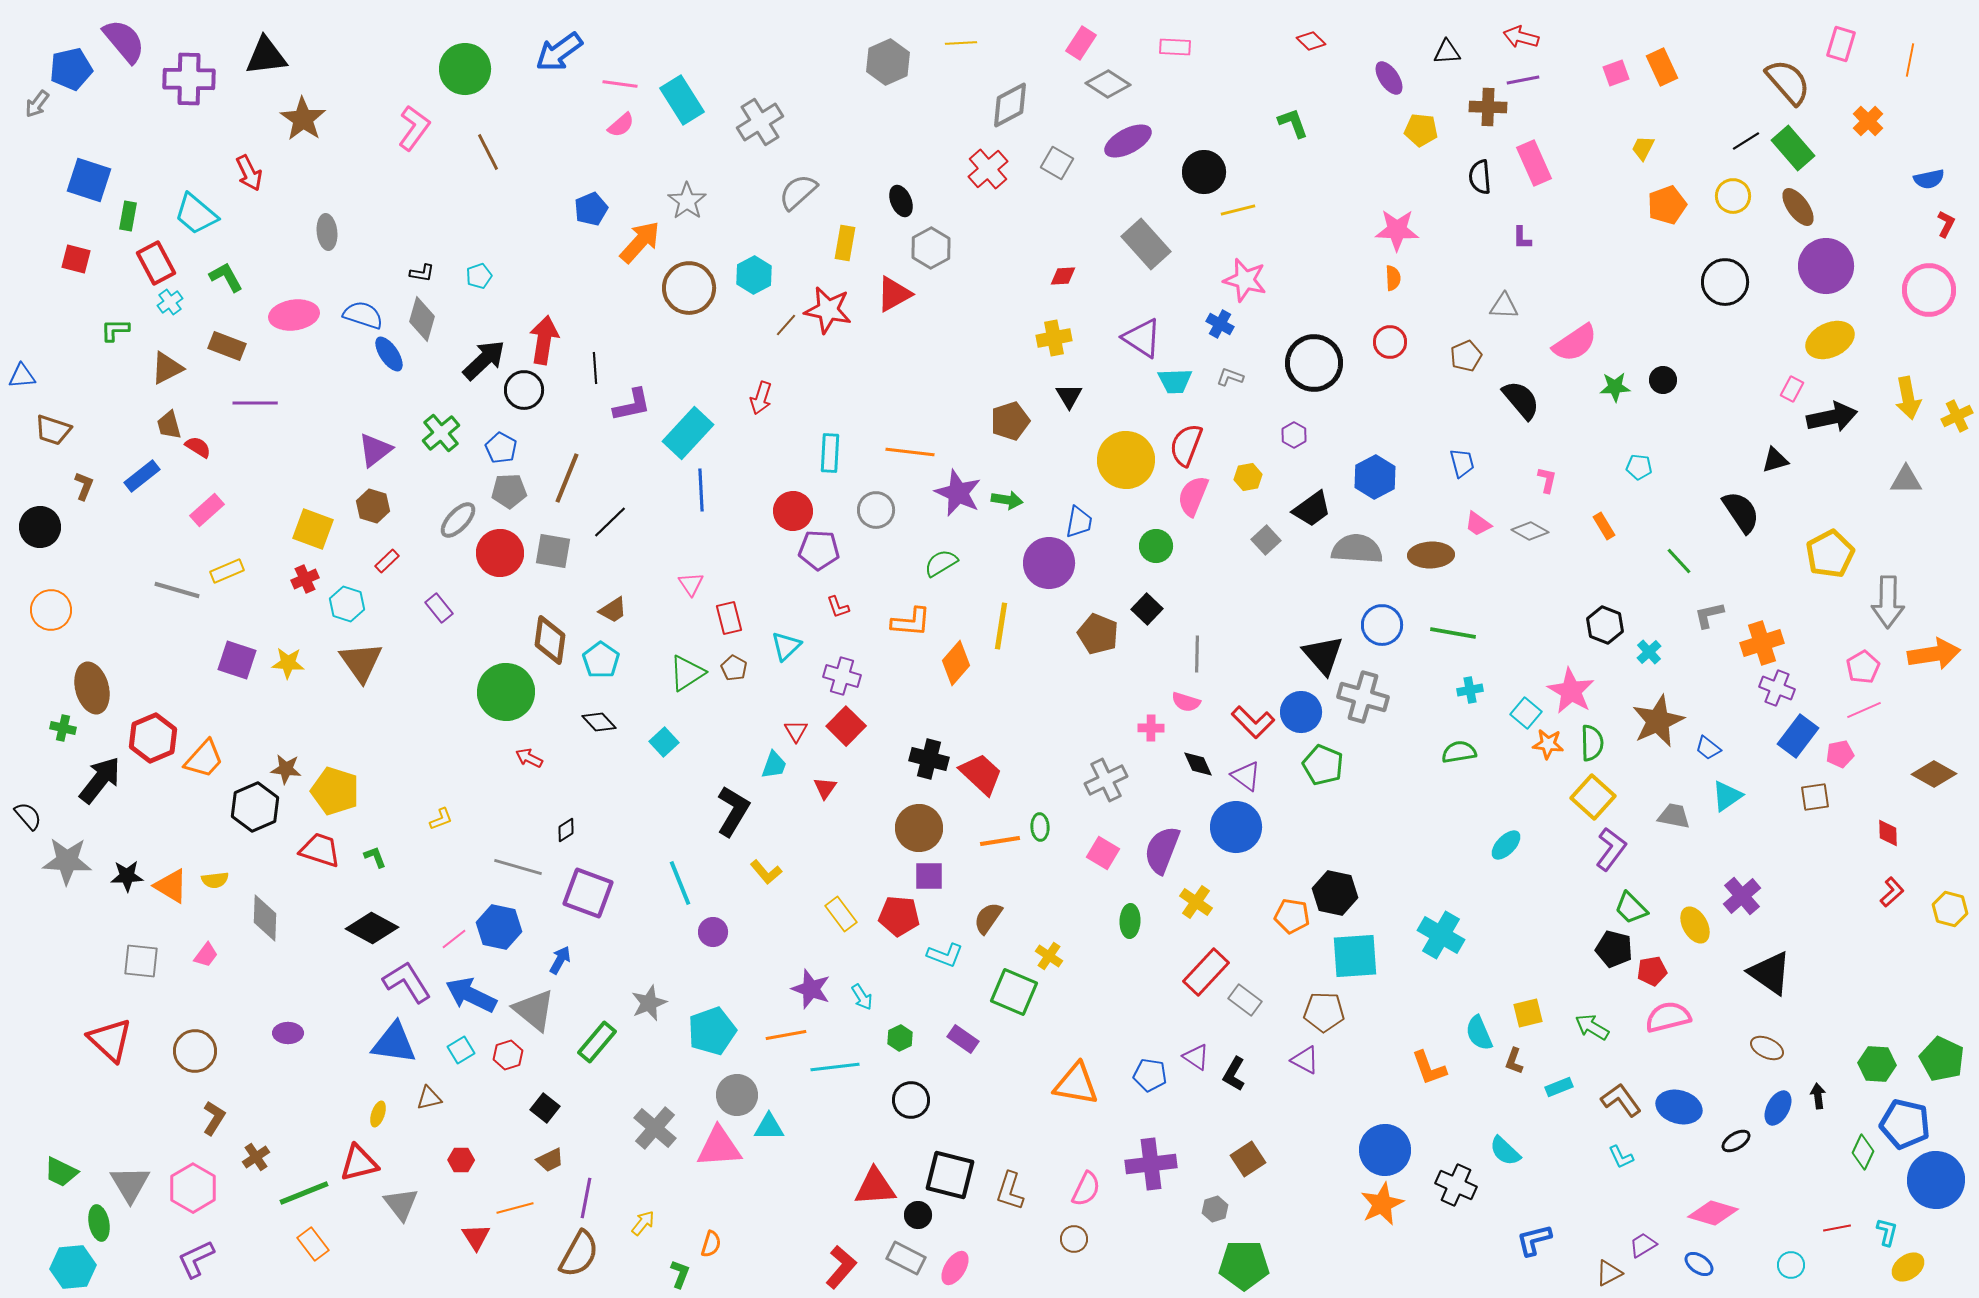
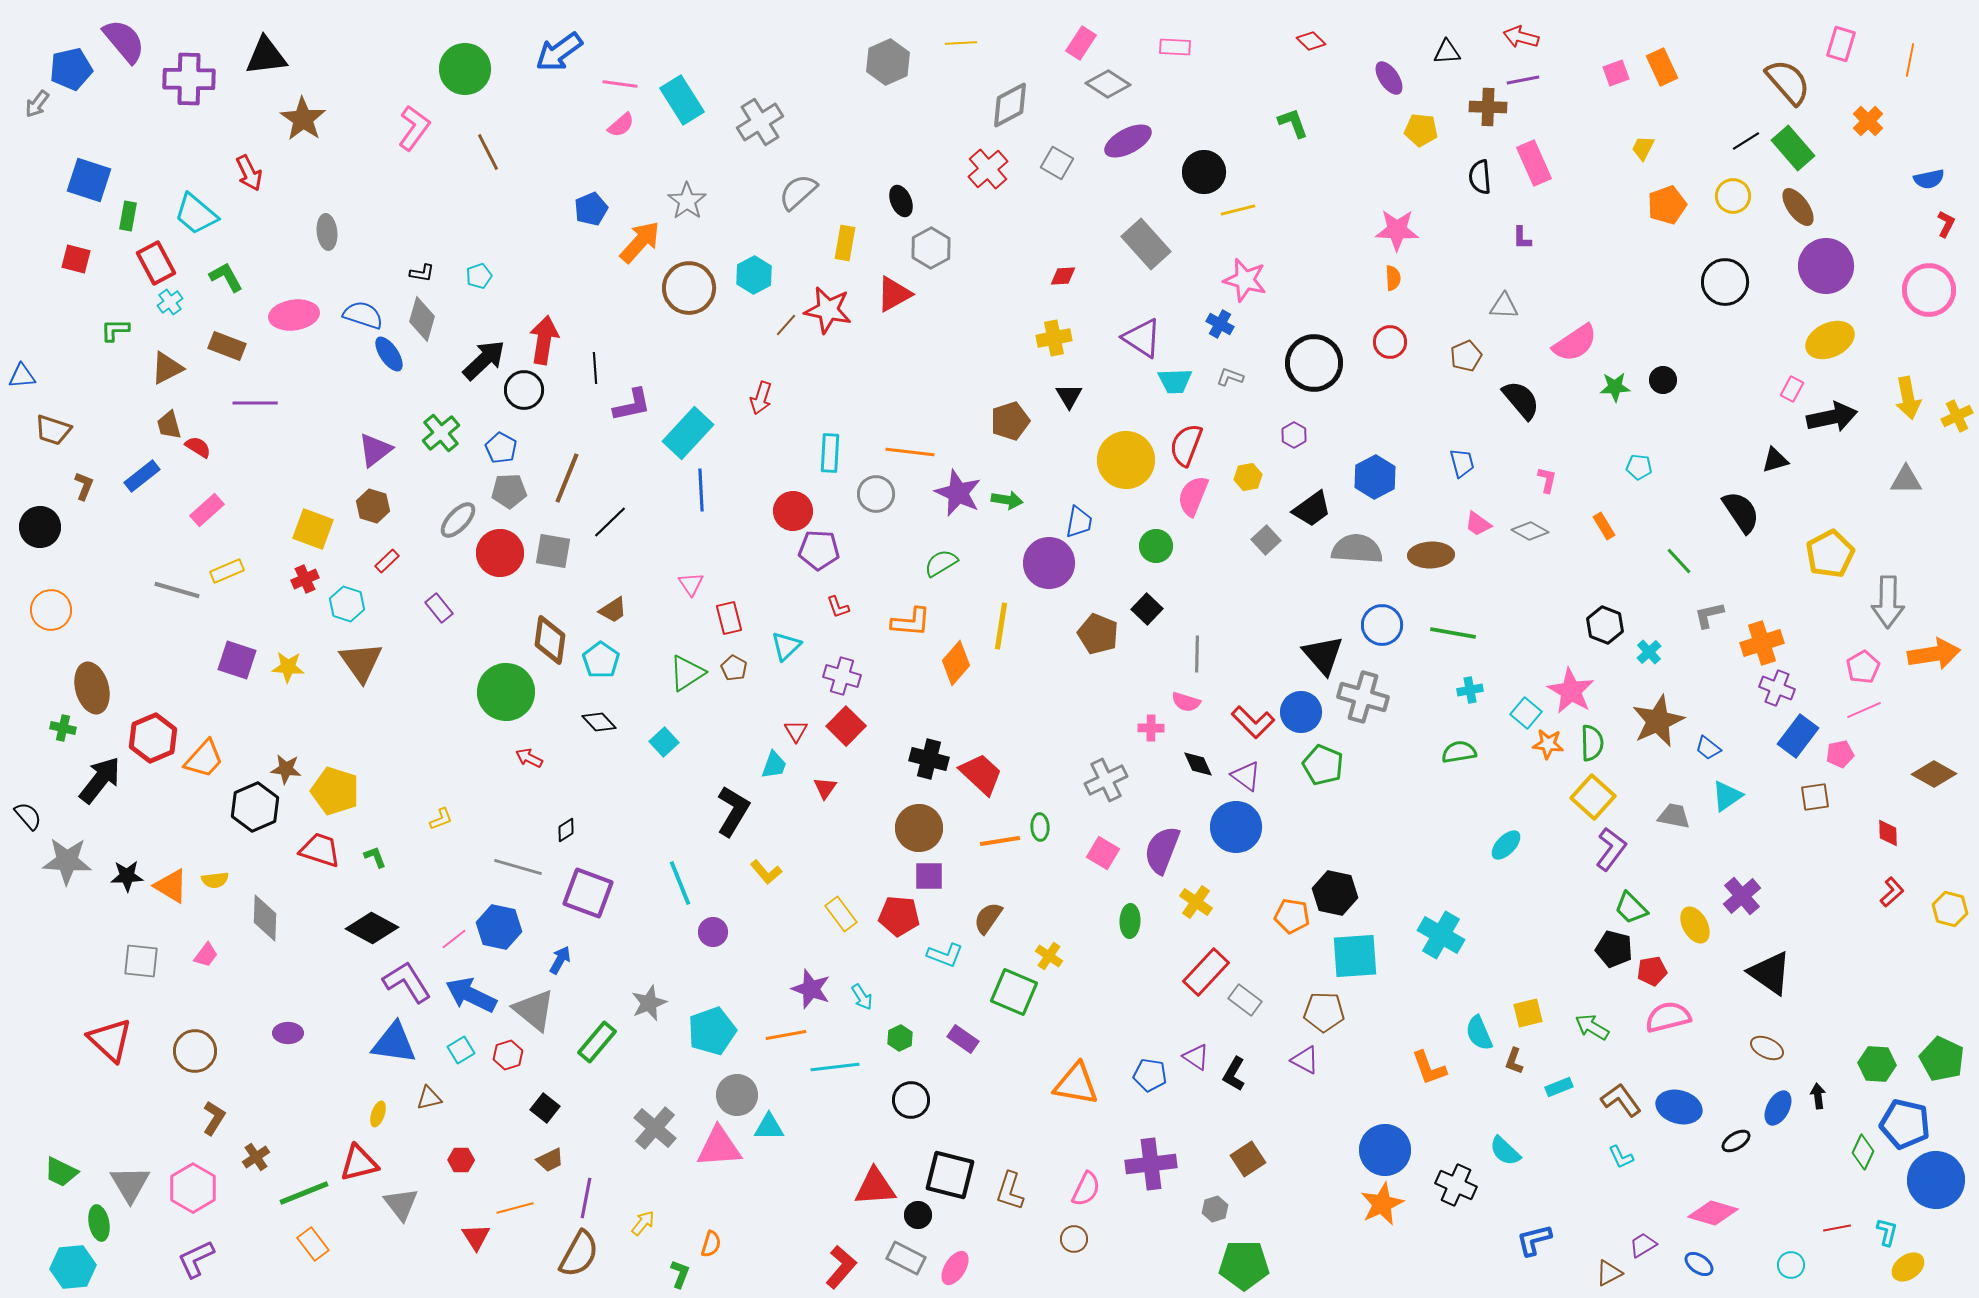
gray circle at (876, 510): moved 16 px up
yellow star at (288, 663): moved 4 px down
